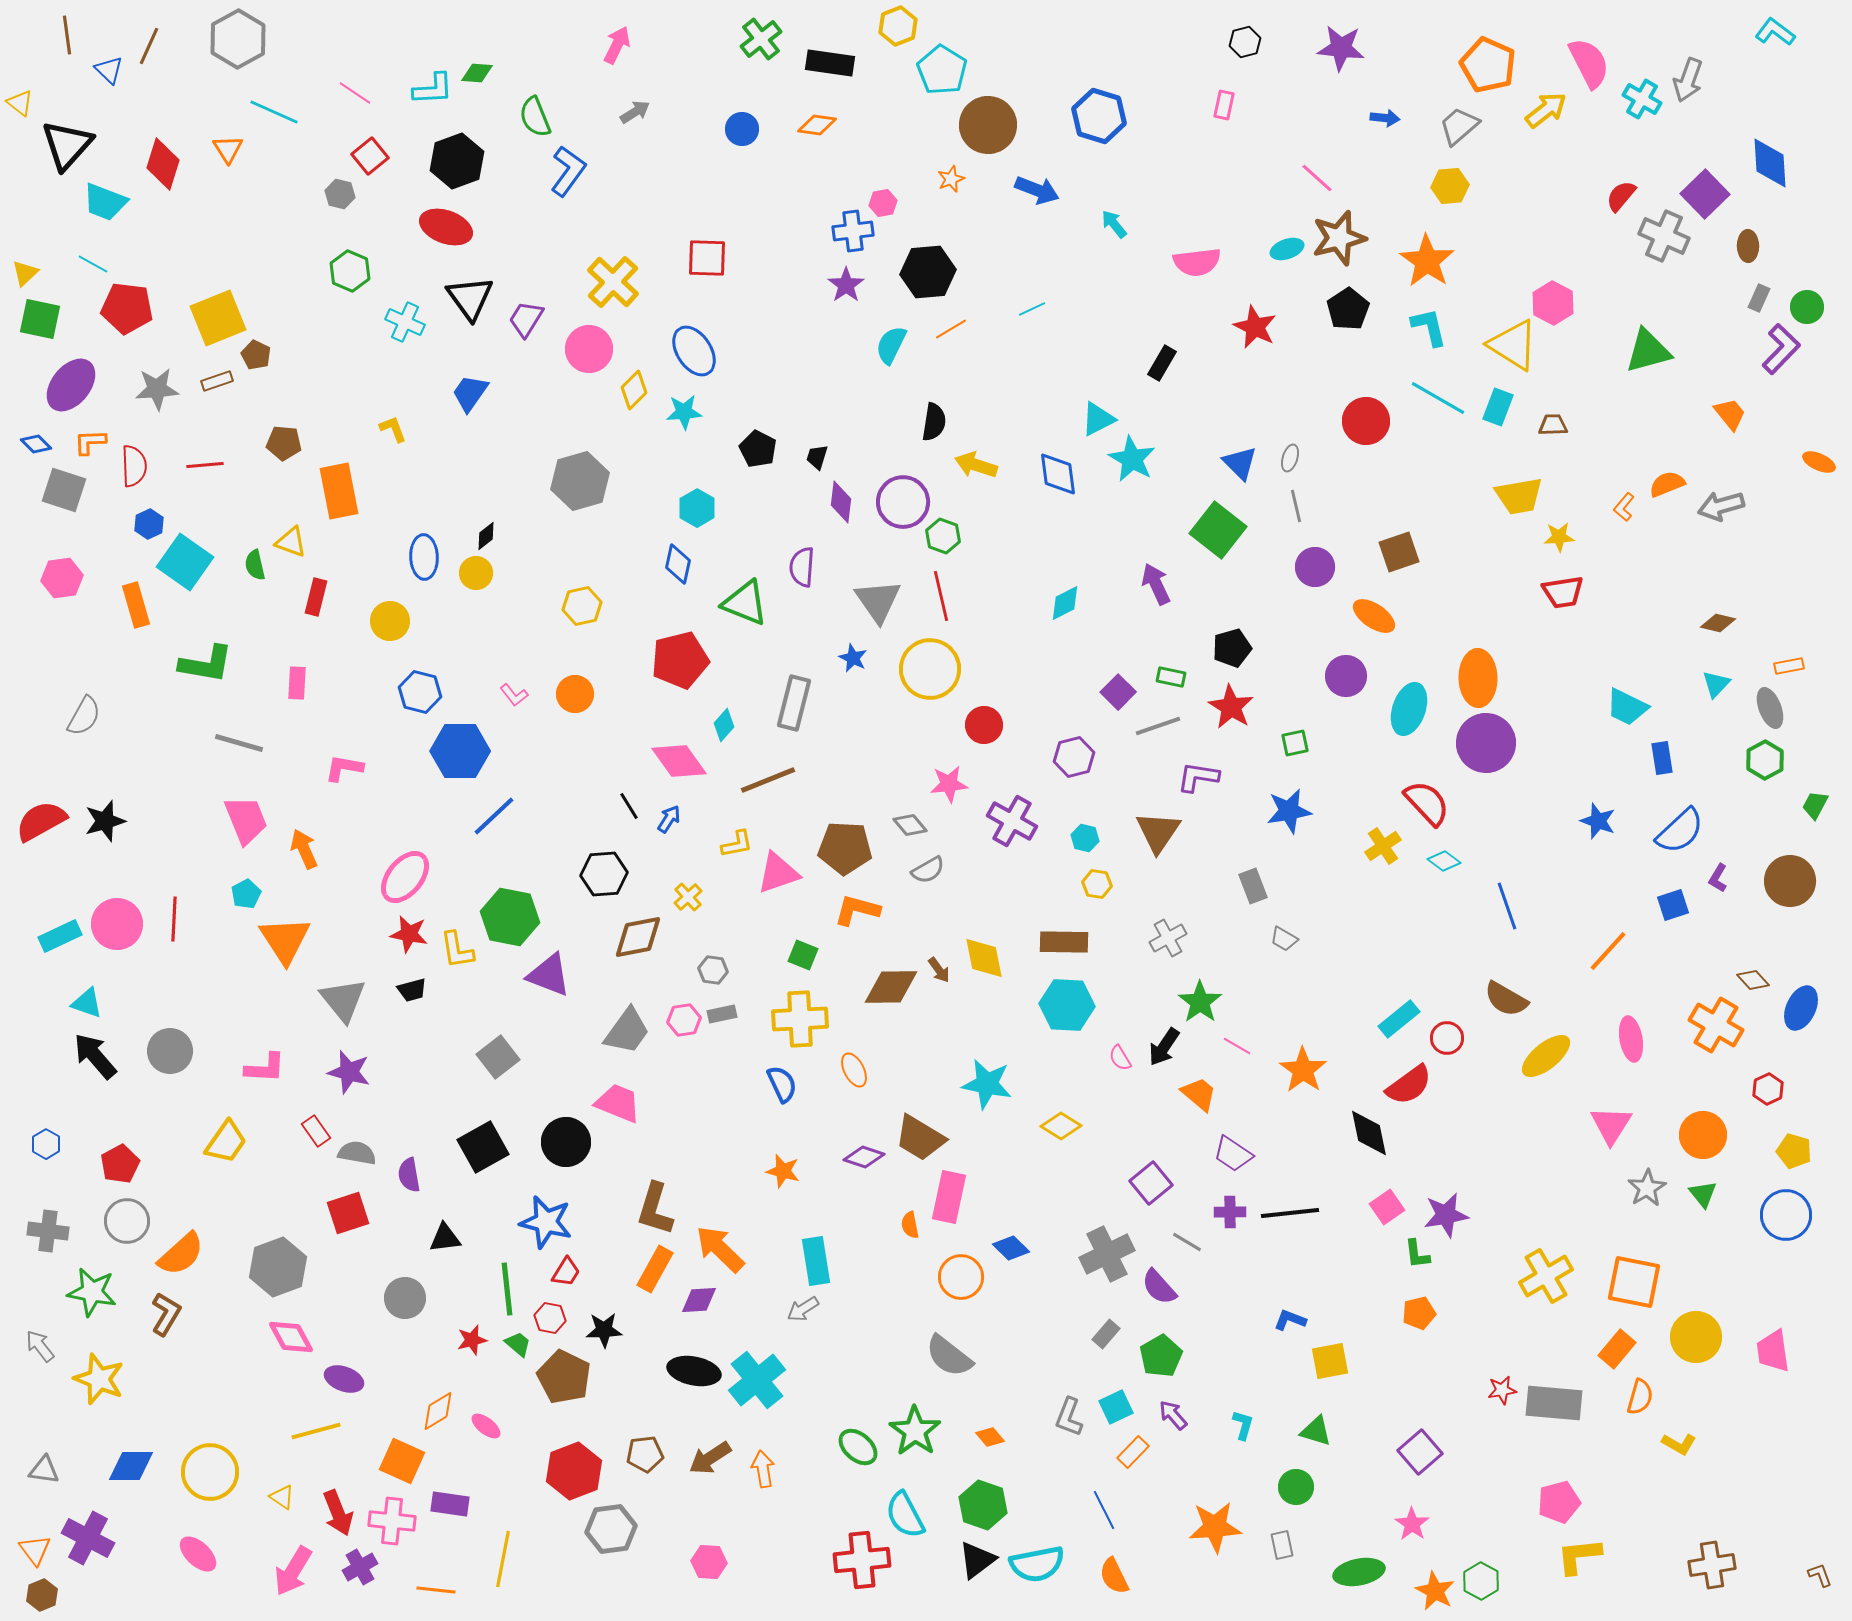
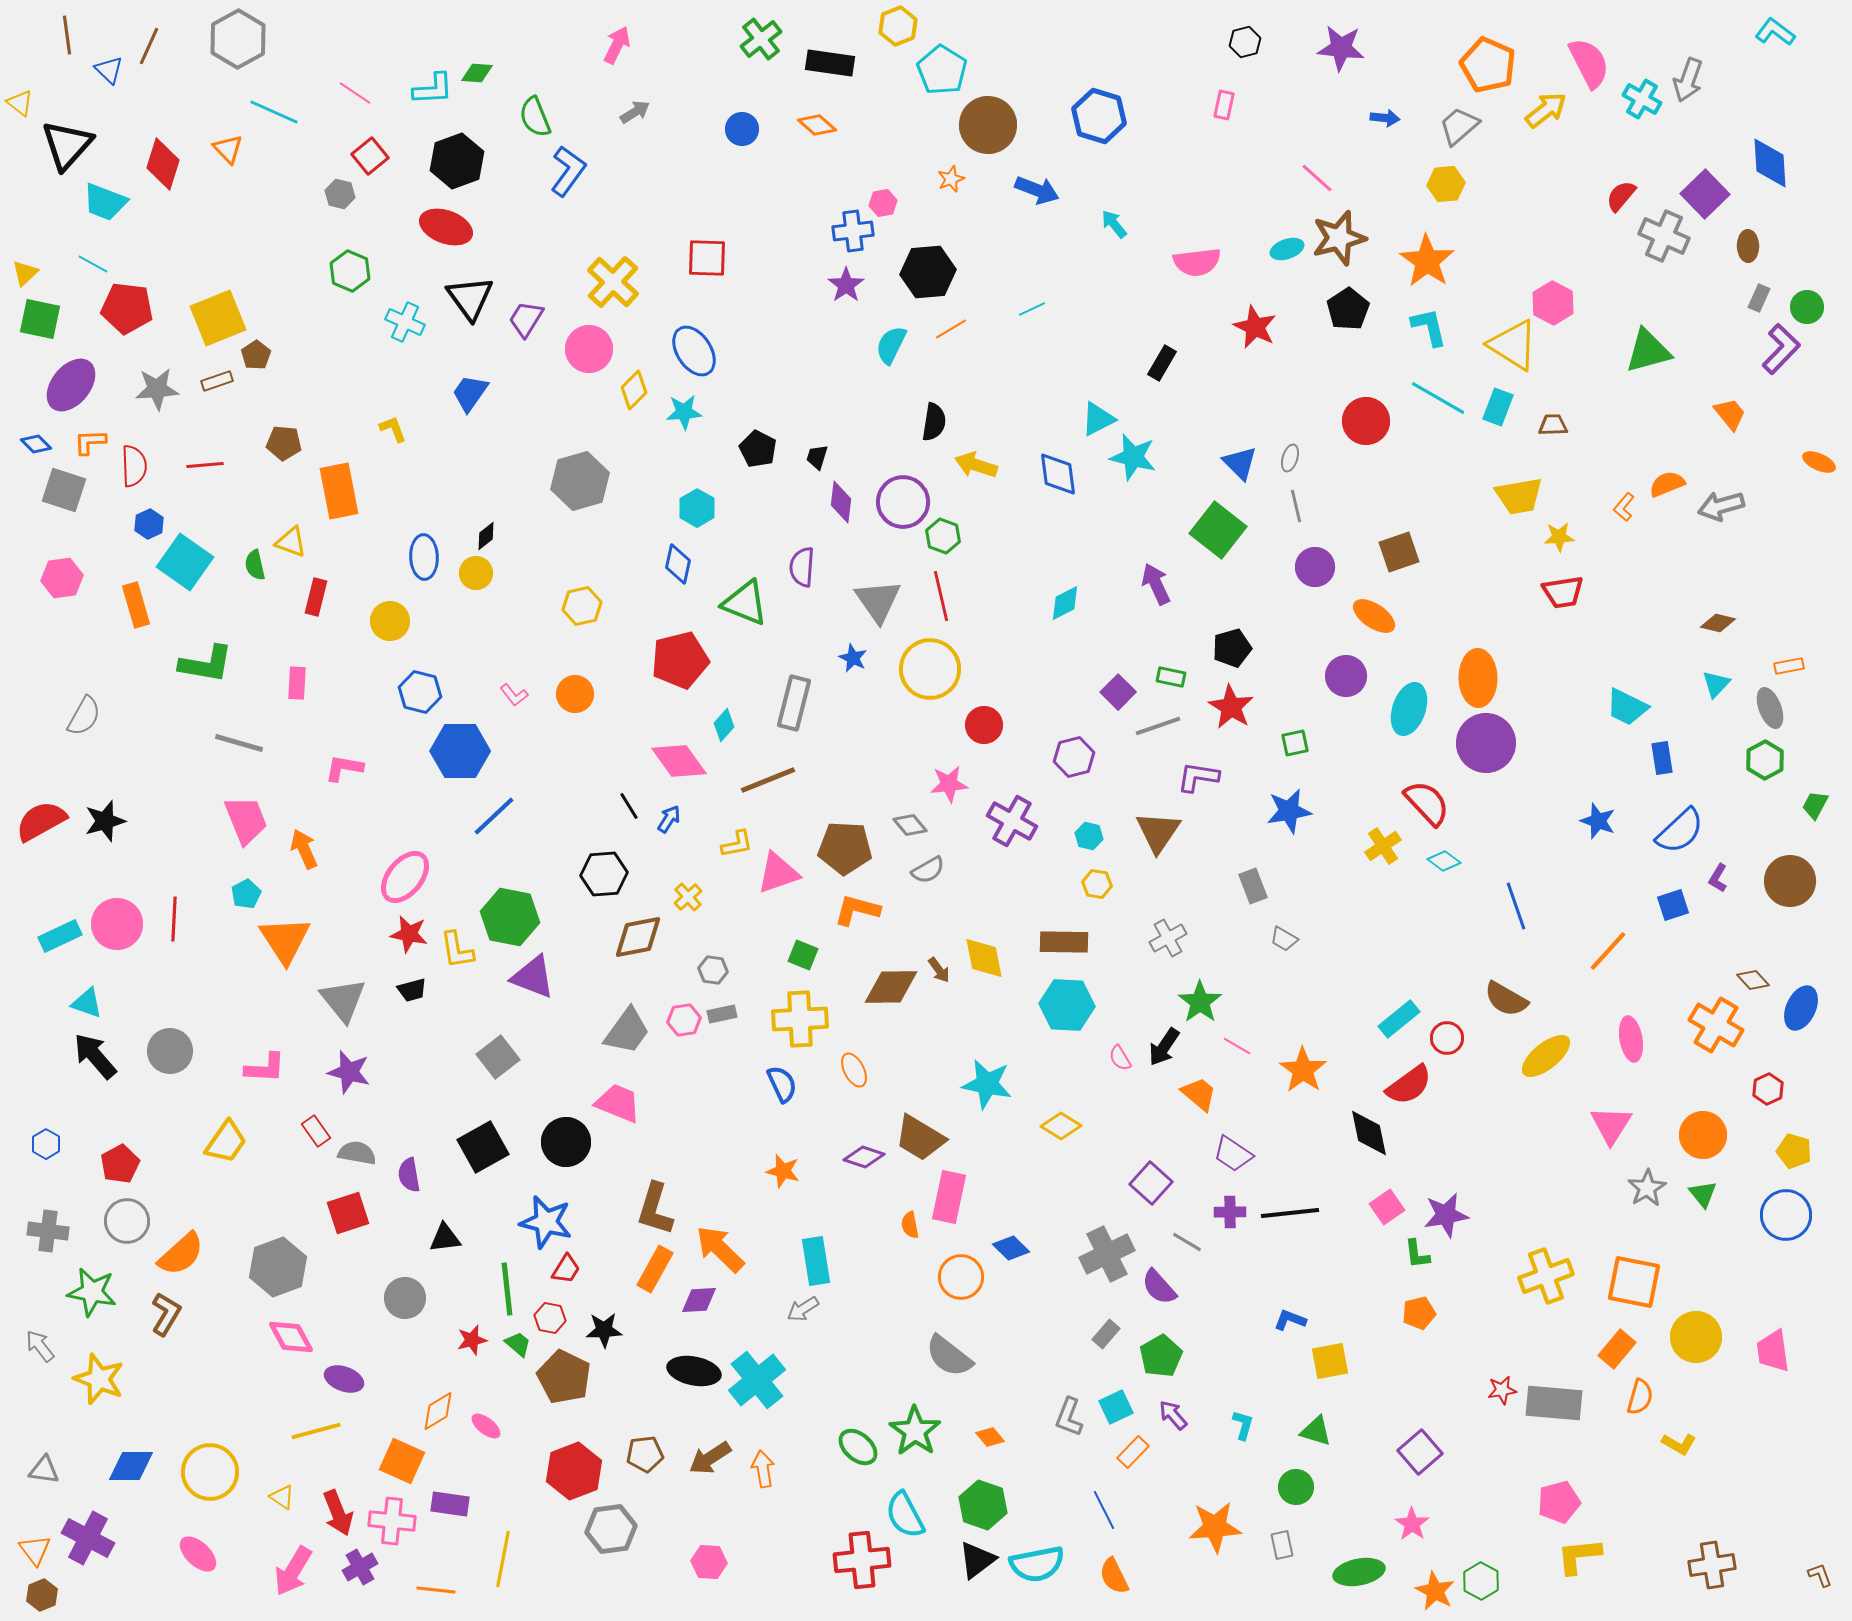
orange diamond at (817, 125): rotated 33 degrees clockwise
orange triangle at (228, 149): rotated 12 degrees counterclockwise
yellow hexagon at (1450, 186): moved 4 px left, 2 px up
brown pentagon at (256, 355): rotated 12 degrees clockwise
cyan star at (1132, 459): moved 1 px right, 2 px up; rotated 15 degrees counterclockwise
cyan hexagon at (1085, 838): moved 4 px right, 2 px up
blue line at (1507, 906): moved 9 px right
purple triangle at (549, 975): moved 16 px left, 2 px down
purple square at (1151, 1183): rotated 9 degrees counterclockwise
red trapezoid at (566, 1272): moved 3 px up
yellow cross at (1546, 1276): rotated 10 degrees clockwise
